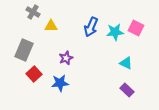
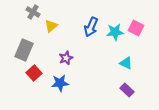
yellow triangle: rotated 40 degrees counterclockwise
red square: moved 1 px up
